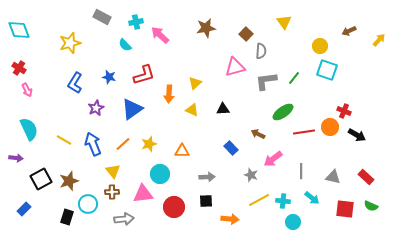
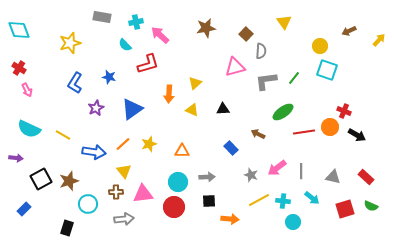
gray rectangle at (102, 17): rotated 18 degrees counterclockwise
red L-shape at (144, 75): moved 4 px right, 11 px up
cyan semicircle at (29, 129): rotated 140 degrees clockwise
yellow line at (64, 140): moved 1 px left, 5 px up
blue arrow at (93, 144): moved 1 px right, 8 px down; rotated 120 degrees clockwise
pink arrow at (273, 159): moved 4 px right, 9 px down
yellow triangle at (113, 171): moved 11 px right
cyan circle at (160, 174): moved 18 px right, 8 px down
brown cross at (112, 192): moved 4 px right
black square at (206, 201): moved 3 px right
red square at (345, 209): rotated 24 degrees counterclockwise
black rectangle at (67, 217): moved 11 px down
